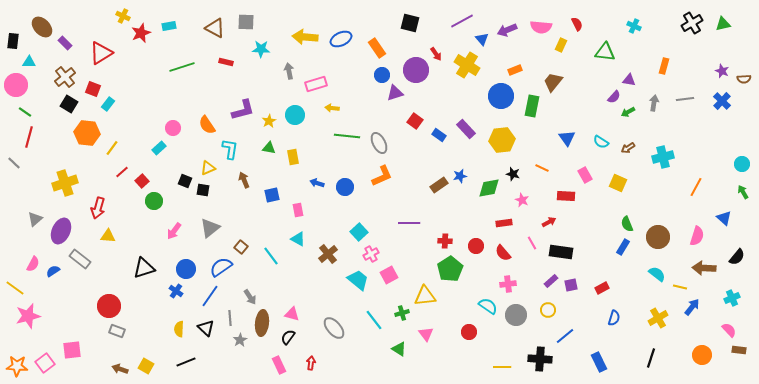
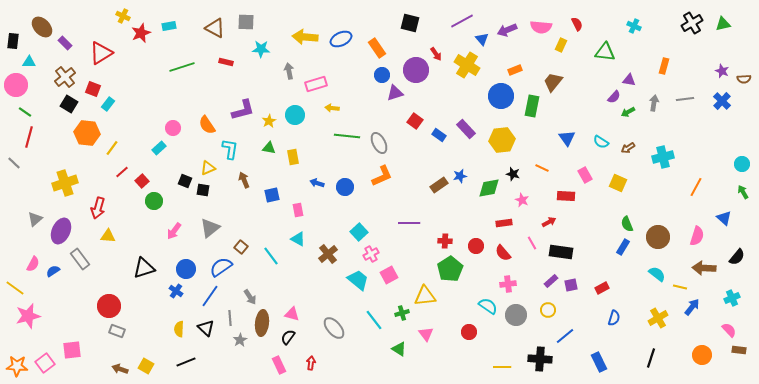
gray rectangle at (80, 259): rotated 15 degrees clockwise
